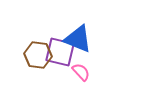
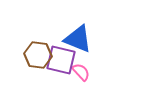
purple square: moved 1 px right, 8 px down
